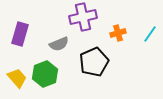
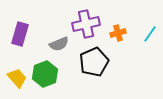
purple cross: moved 3 px right, 7 px down
